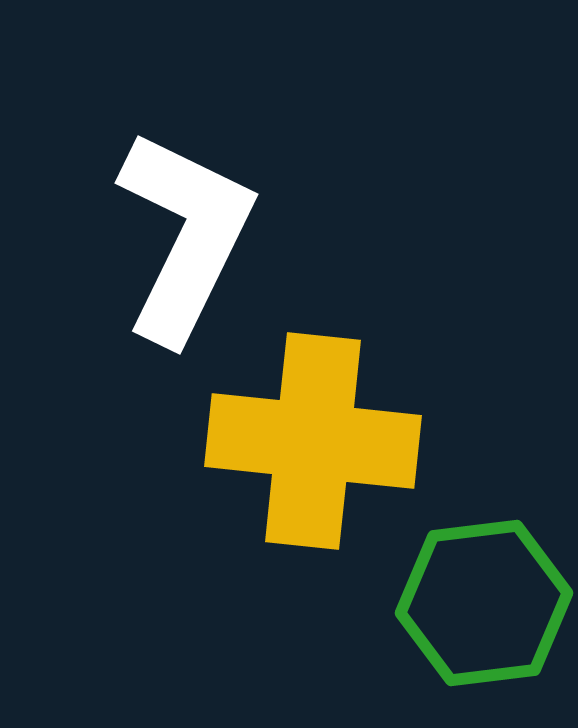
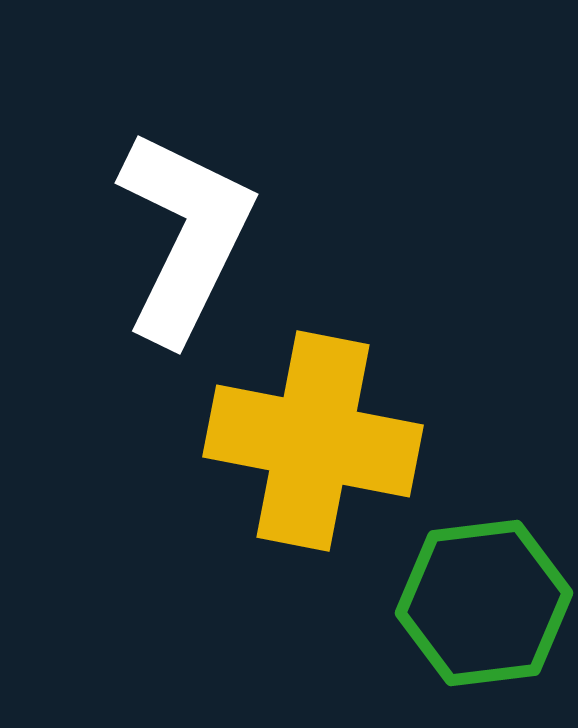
yellow cross: rotated 5 degrees clockwise
